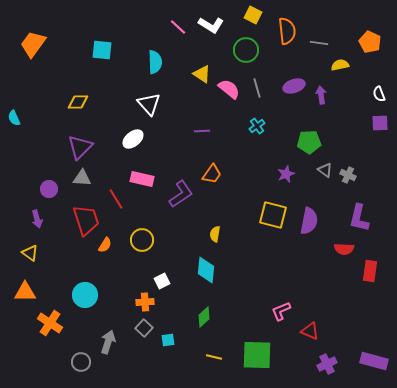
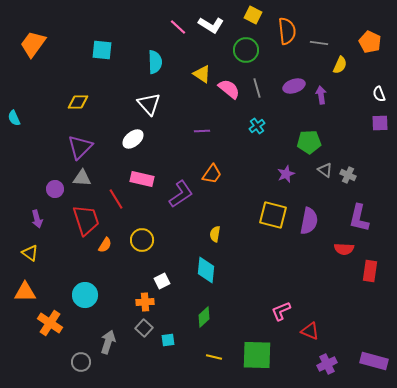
yellow semicircle at (340, 65): rotated 126 degrees clockwise
purple circle at (49, 189): moved 6 px right
